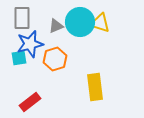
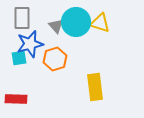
cyan circle: moved 4 px left
gray triangle: rotated 49 degrees counterclockwise
red rectangle: moved 14 px left, 3 px up; rotated 40 degrees clockwise
